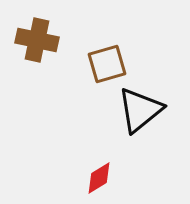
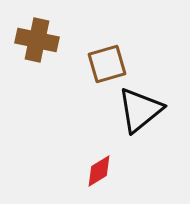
red diamond: moved 7 px up
